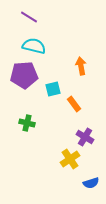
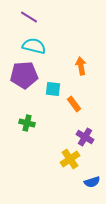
cyan square: rotated 21 degrees clockwise
blue semicircle: moved 1 px right, 1 px up
